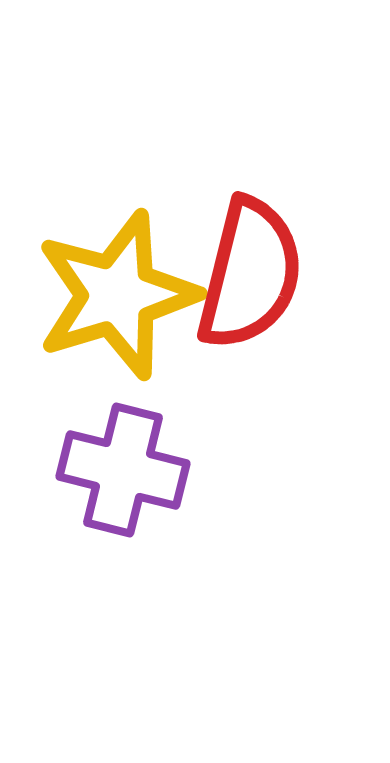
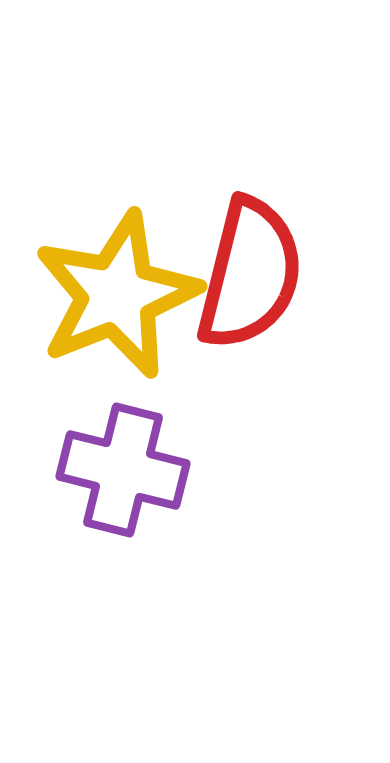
yellow star: rotated 5 degrees counterclockwise
